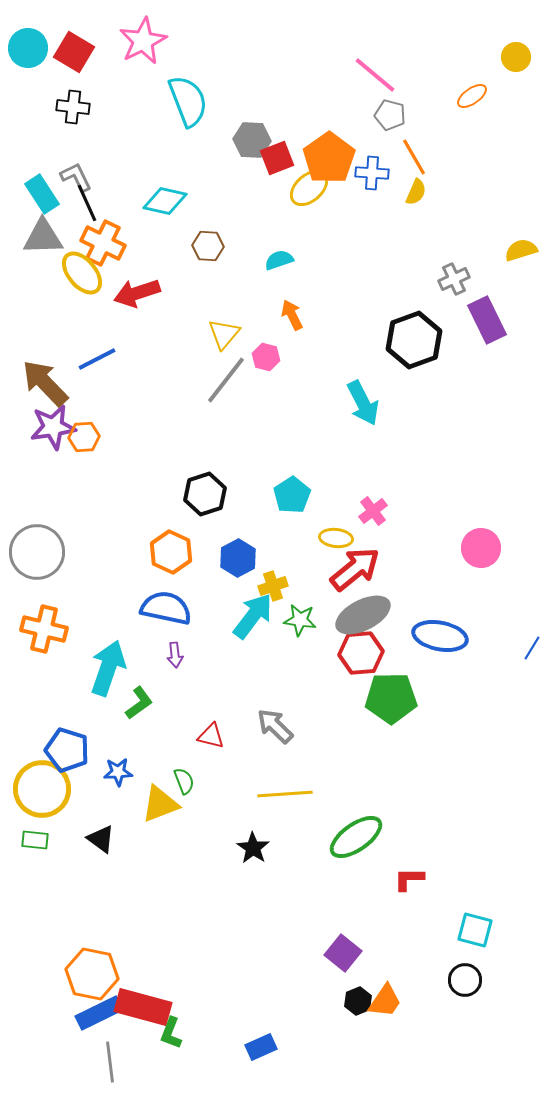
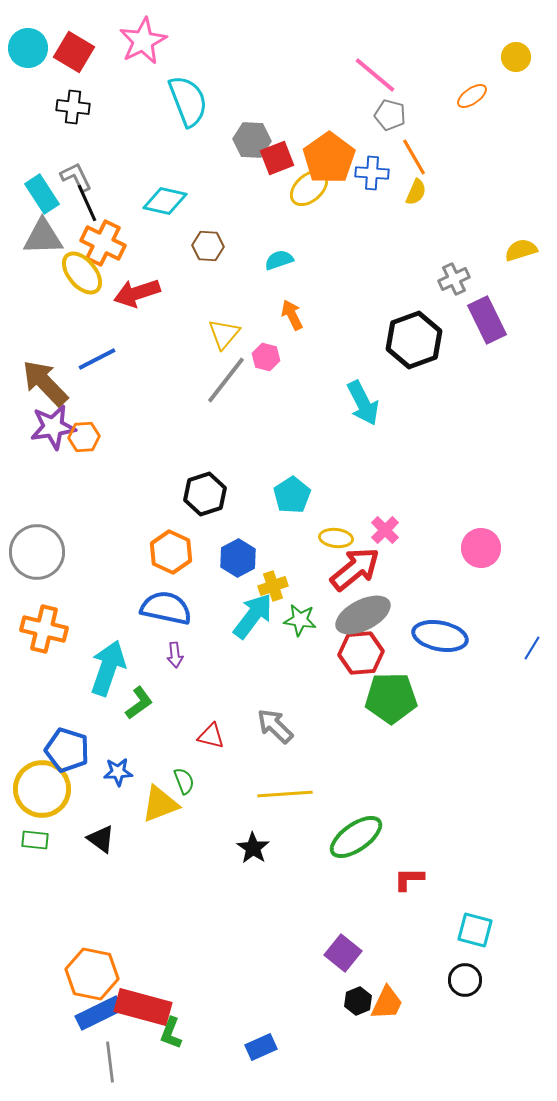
pink cross at (373, 511): moved 12 px right, 19 px down; rotated 8 degrees counterclockwise
orange trapezoid at (385, 1001): moved 2 px right, 2 px down; rotated 9 degrees counterclockwise
